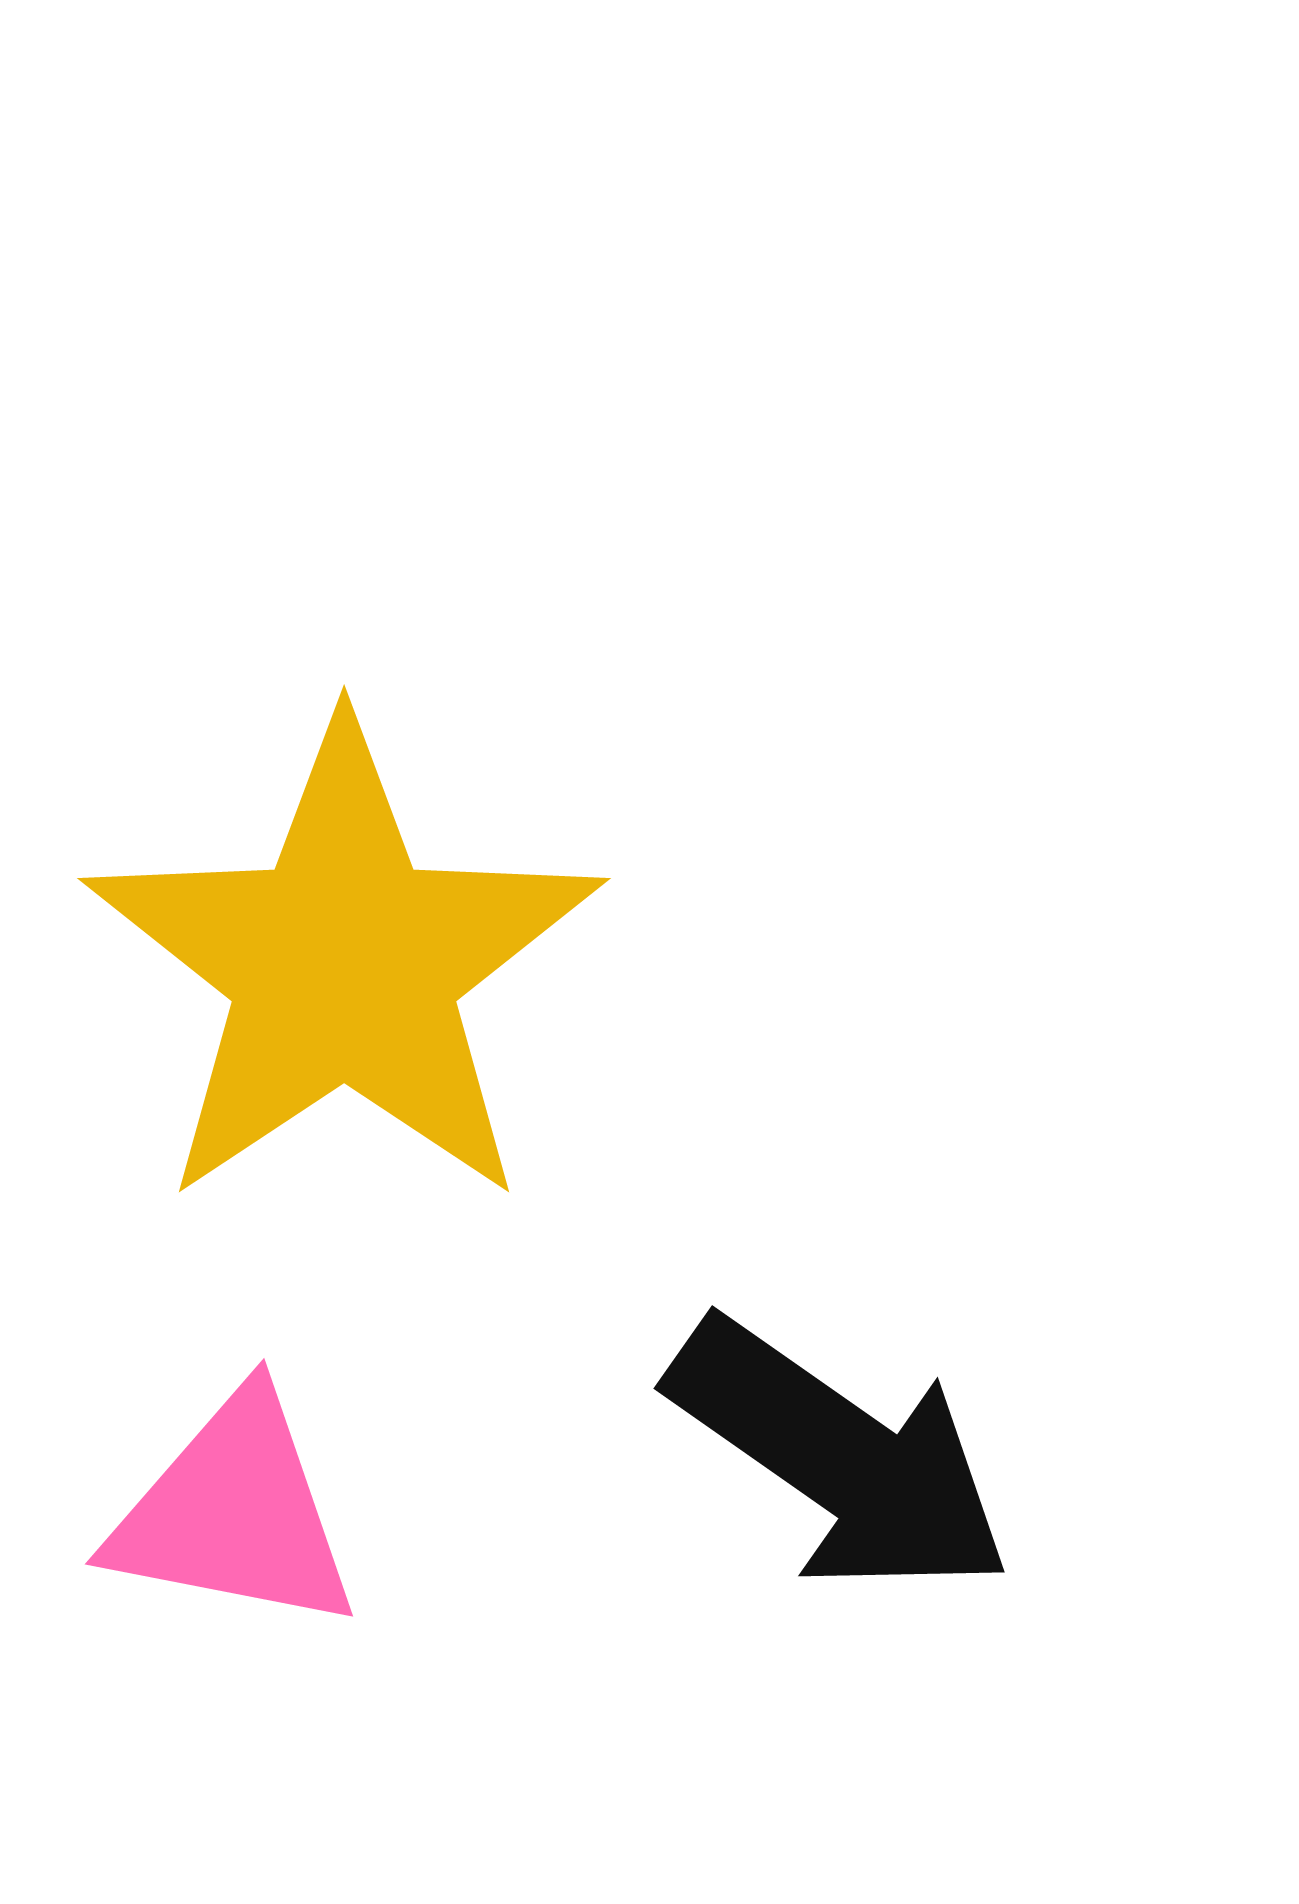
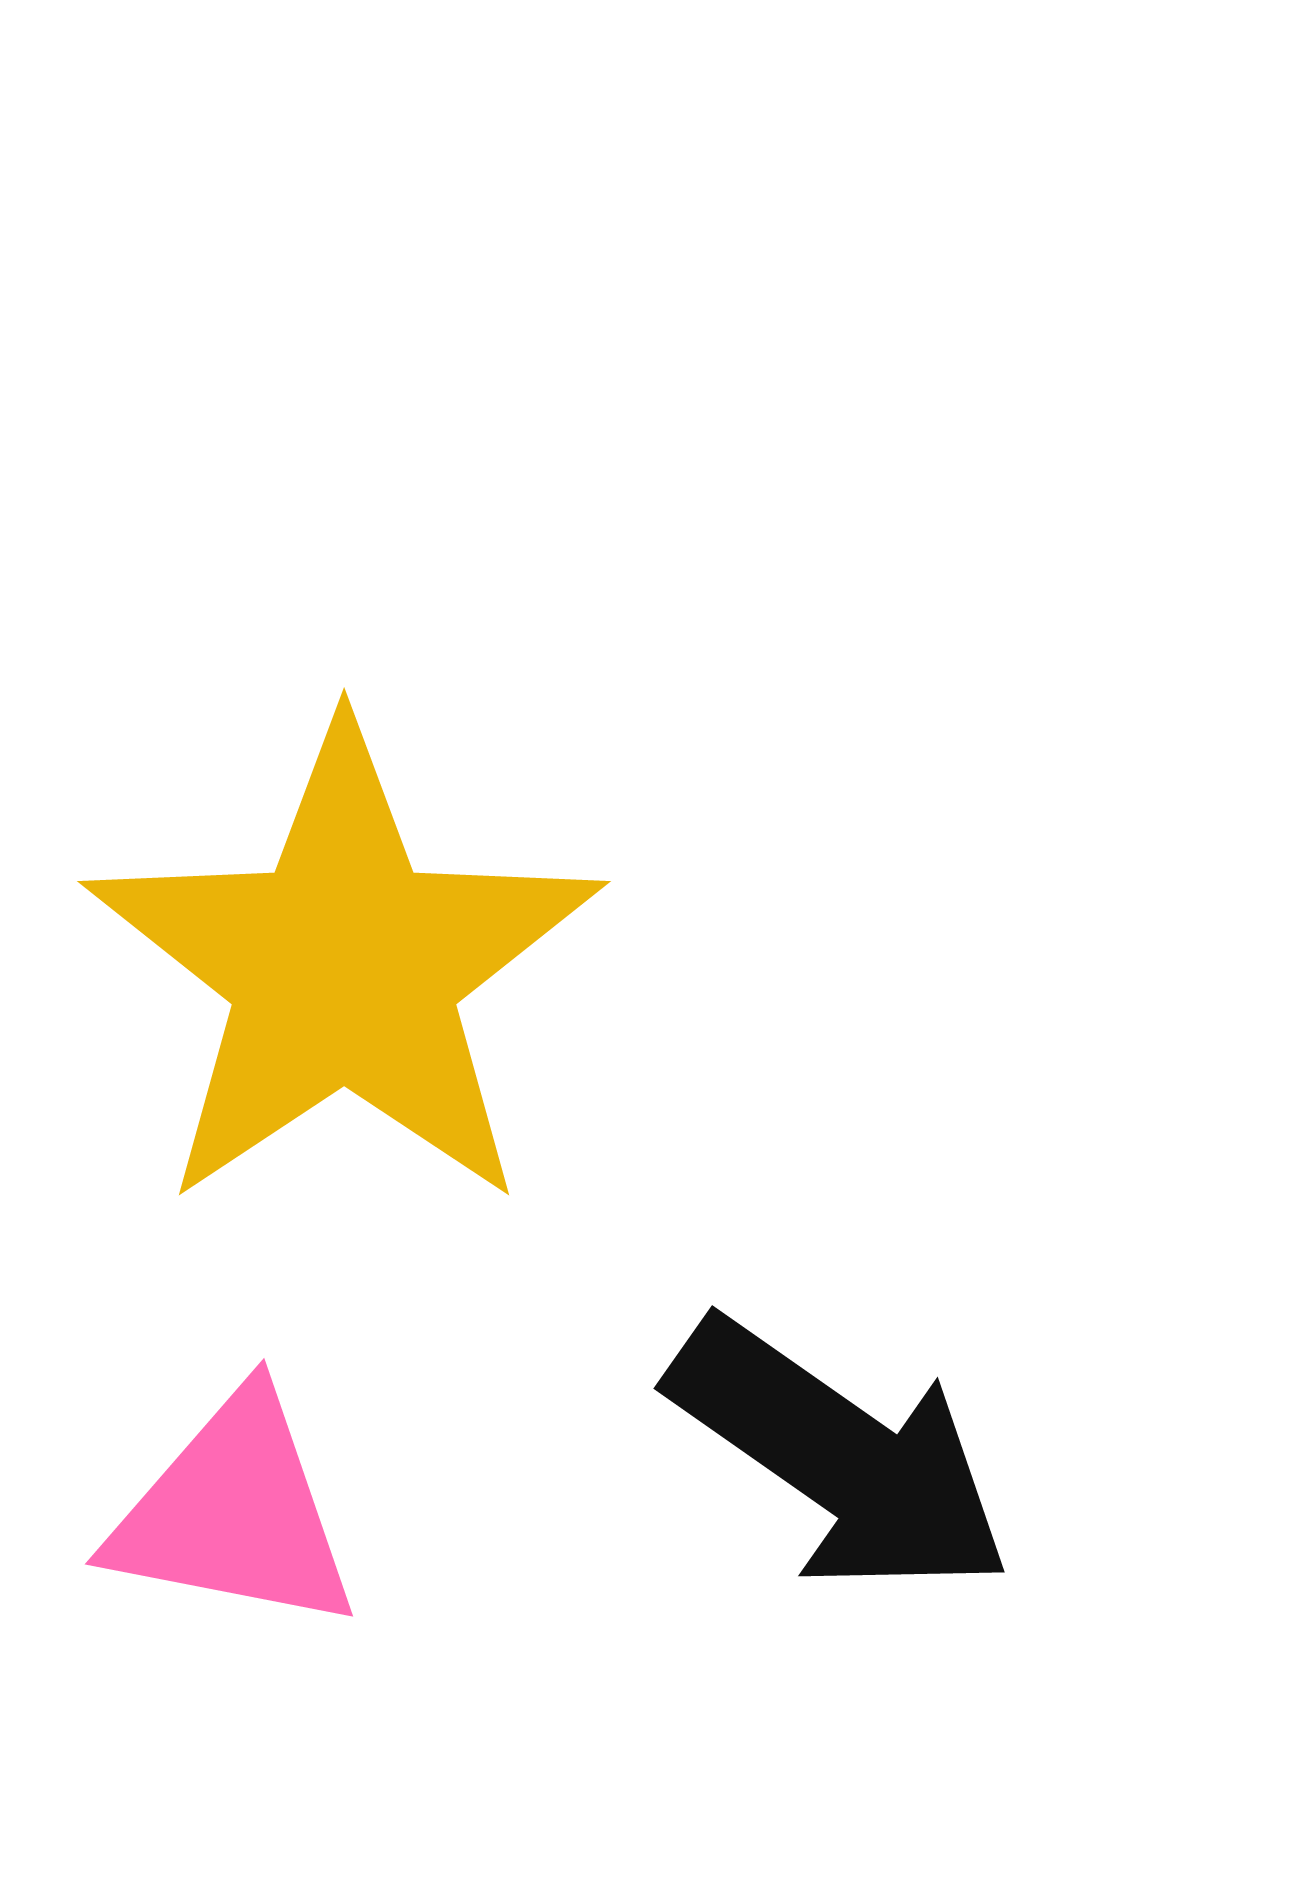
yellow star: moved 3 px down
